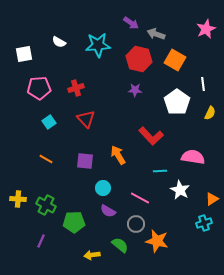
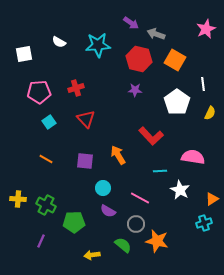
pink pentagon: moved 4 px down
green semicircle: moved 3 px right
